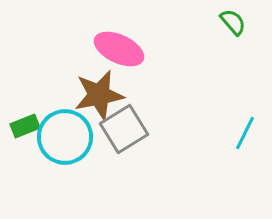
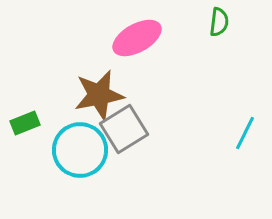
green semicircle: moved 14 px left; rotated 48 degrees clockwise
pink ellipse: moved 18 px right, 11 px up; rotated 54 degrees counterclockwise
green rectangle: moved 3 px up
cyan circle: moved 15 px right, 13 px down
